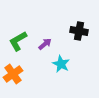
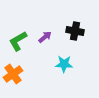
black cross: moved 4 px left
purple arrow: moved 7 px up
cyan star: moved 3 px right; rotated 24 degrees counterclockwise
